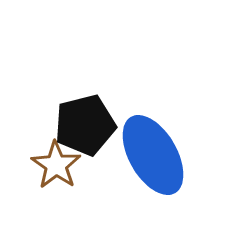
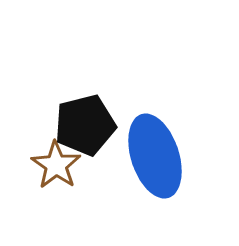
blue ellipse: moved 2 px right, 1 px down; rotated 12 degrees clockwise
